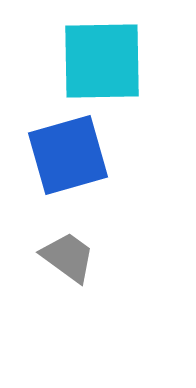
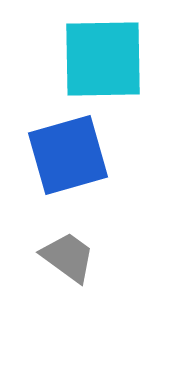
cyan square: moved 1 px right, 2 px up
